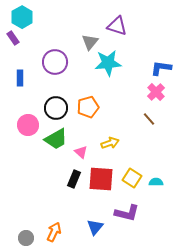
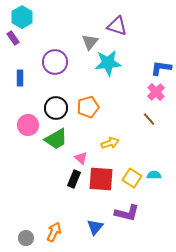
pink triangle: moved 6 px down
cyan semicircle: moved 2 px left, 7 px up
